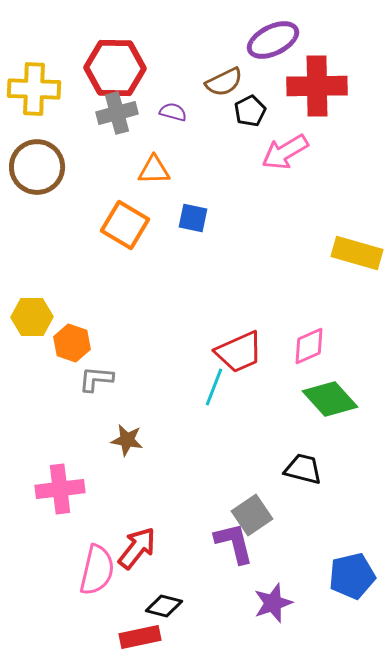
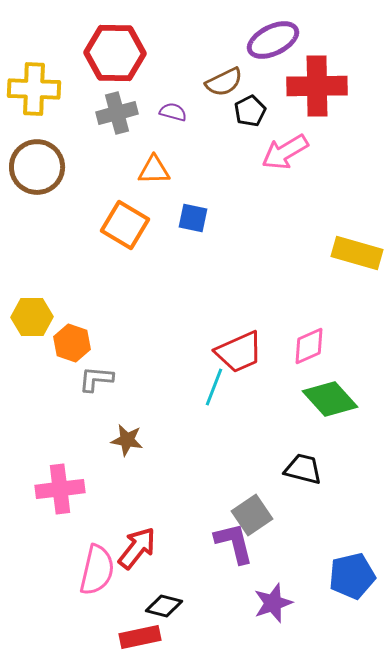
red hexagon: moved 15 px up
